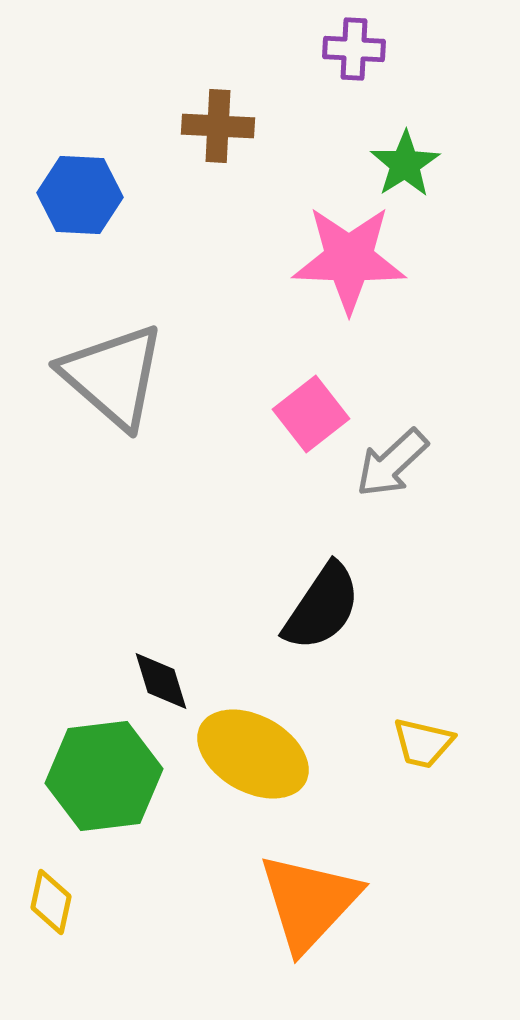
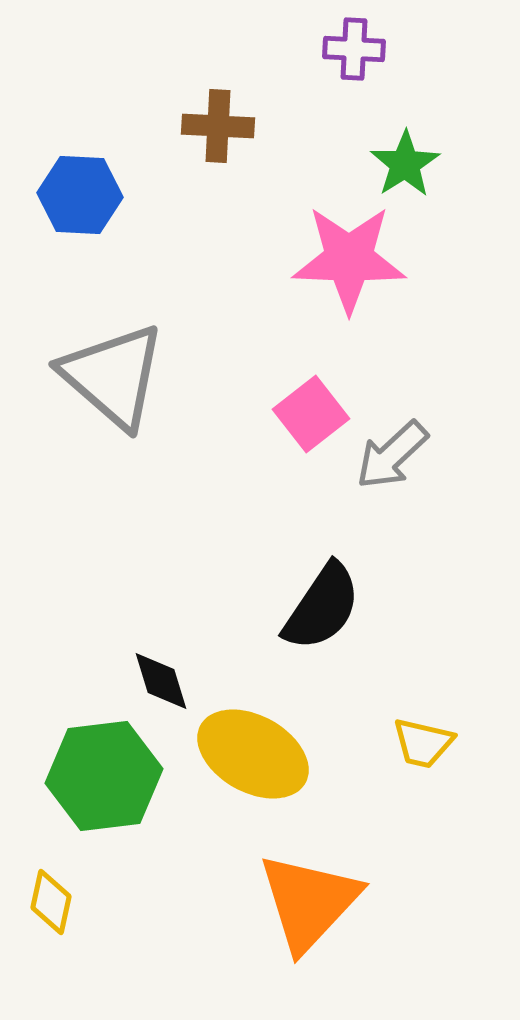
gray arrow: moved 8 px up
